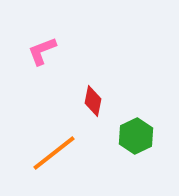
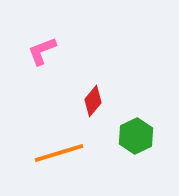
red diamond: rotated 28 degrees clockwise
orange line: moved 5 px right; rotated 21 degrees clockwise
